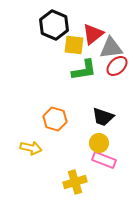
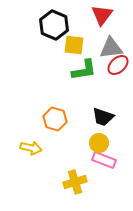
red triangle: moved 9 px right, 19 px up; rotated 15 degrees counterclockwise
red ellipse: moved 1 px right, 1 px up
